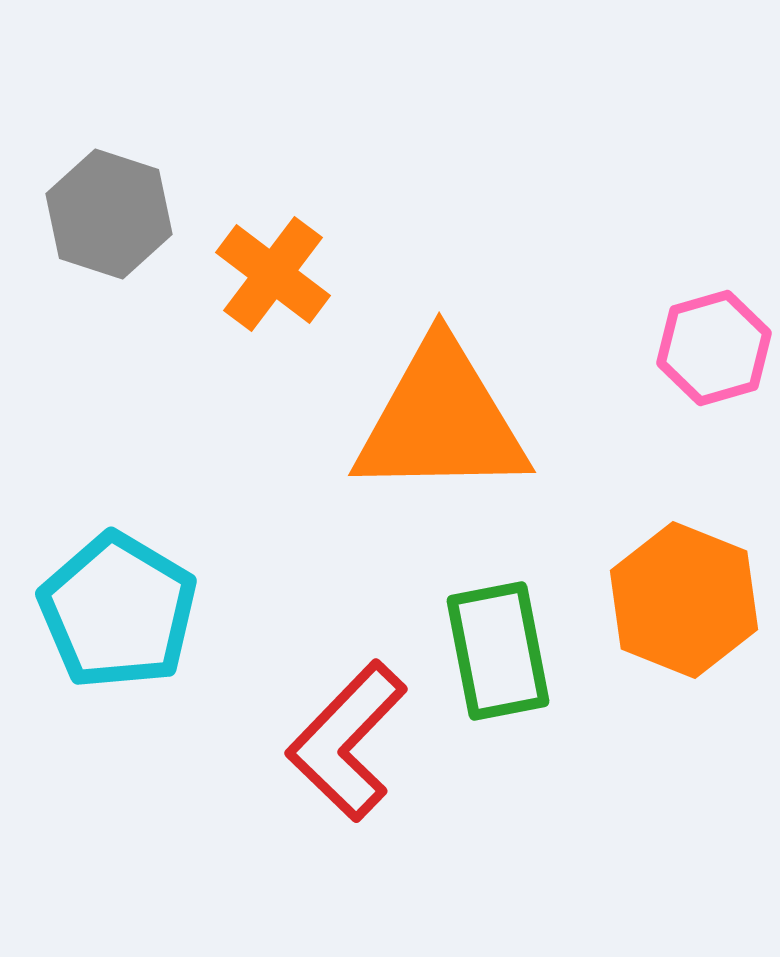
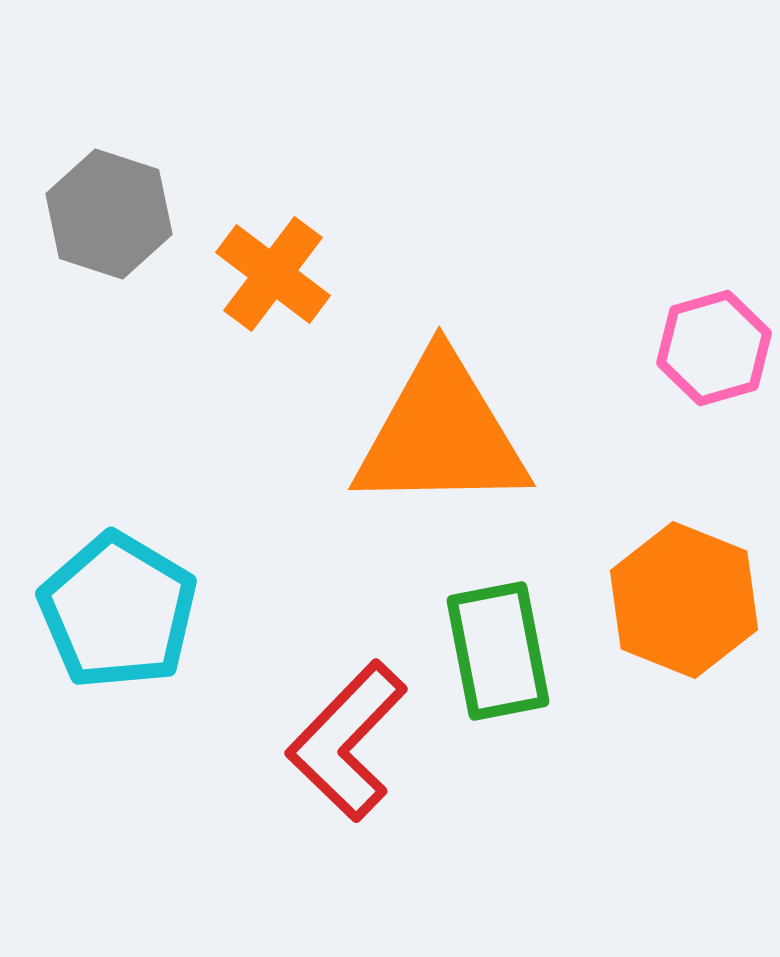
orange triangle: moved 14 px down
